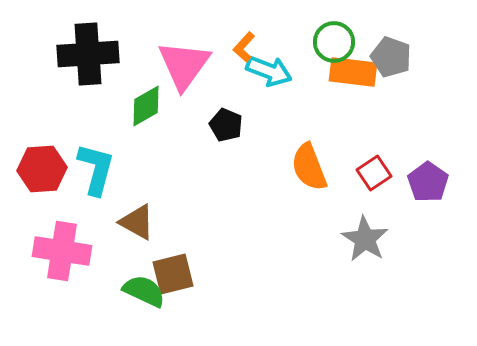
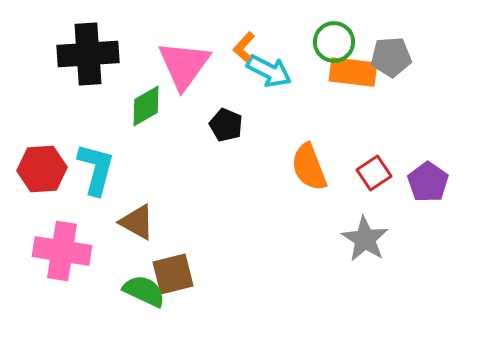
gray pentagon: rotated 24 degrees counterclockwise
cyan arrow: rotated 6 degrees clockwise
